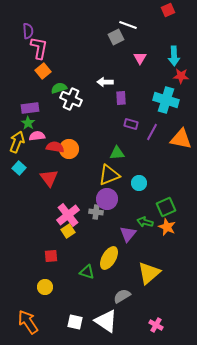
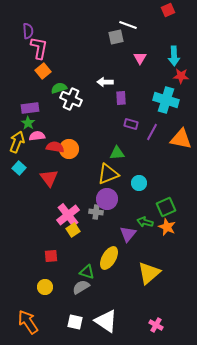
gray square at (116, 37): rotated 14 degrees clockwise
yellow triangle at (109, 175): moved 1 px left, 1 px up
yellow square at (68, 231): moved 5 px right, 1 px up
gray semicircle at (122, 296): moved 41 px left, 9 px up
